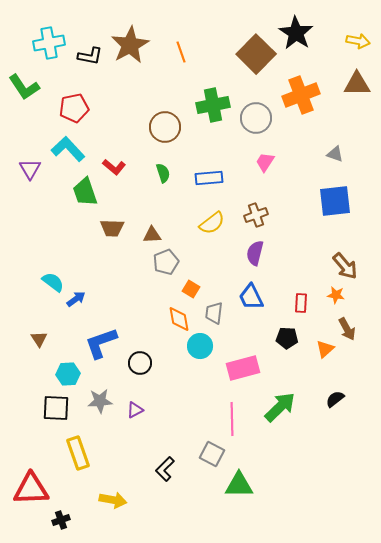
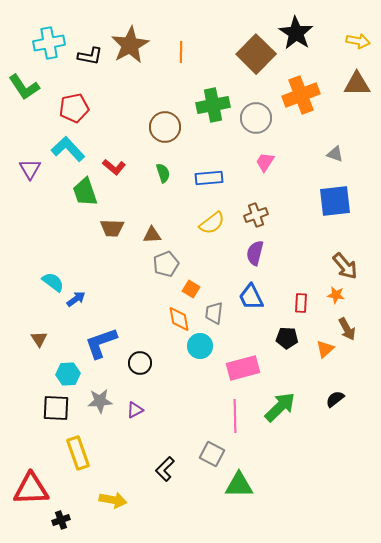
orange line at (181, 52): rotated 20 degrees clockwise
gray pentagon at (166, 262): moved 2 px down
pink line at (232, 419): moved 3 px right, 3 px up
